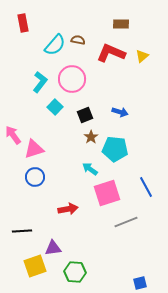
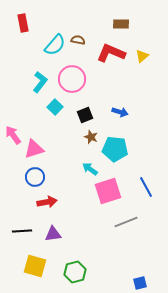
brown star: rotated 16 degrees counterclockwise
pink square: moved 1 px right, 2 px up
red arrow: moved 21 px left, 7 px up
purple triangle: moved 14 px up
yellow square: rotated 35 degrees clockwise
green hexagon: rotated 20 degrees counterclockwise
